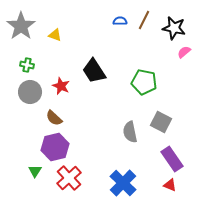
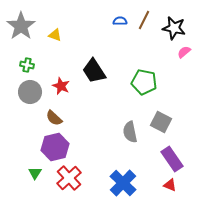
green triangle: moved 2 px down
